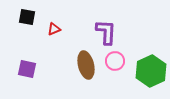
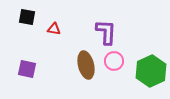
red triangle: rotated 32 degrees clockwise
pink circle: moved 1 px left
